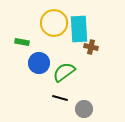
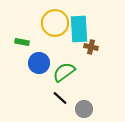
yellow circle: moved 1 px right
black line: rotated 28 degrees clockwise
